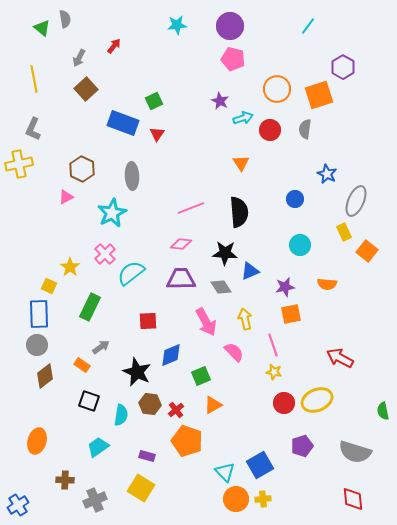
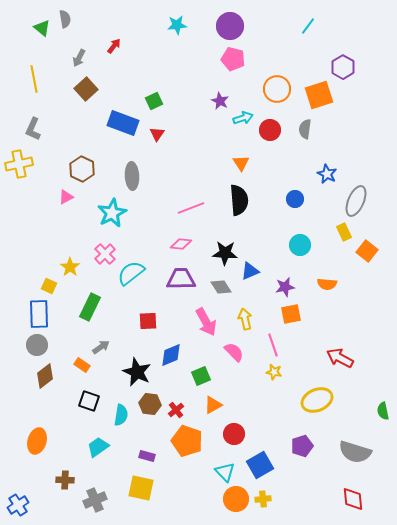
black semicircle at (239, 212): moved 12 px up
red circle at (284, 403): moved 50 px left, 31 px down
yellow square at (141, 488): rotated 20 degrees counterclockwise
